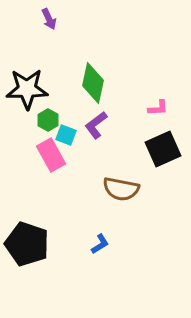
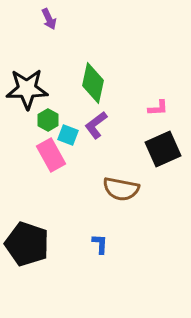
cyan square: moved 2 px right
blue L-shape: rotated 55 degrees counterclockwise
